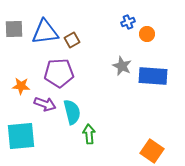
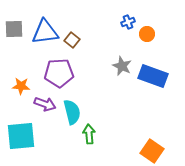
brown square: rotated 21 degrees counterclockwise
blue rectangle: rotated 16 degrees clockwise
